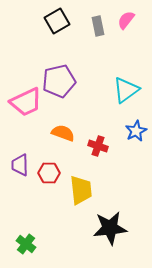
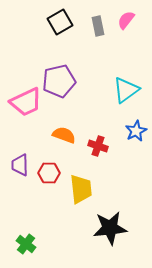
black square: moved 3 px right, 1 px down
orange semicircle: moved 1 px right, 2 px down
yellow trapezoid: moved 1 px up
